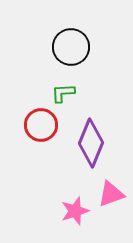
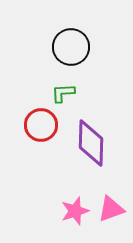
purple diamond: rotated 21 degrees counterclockwise
pink triangle: moved 15 px down
